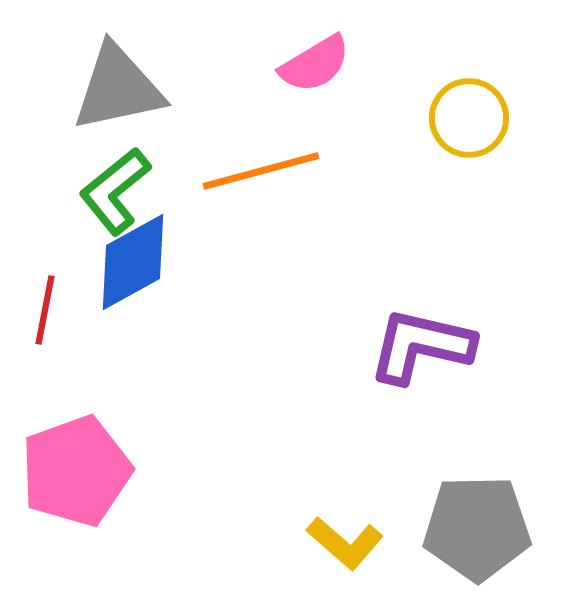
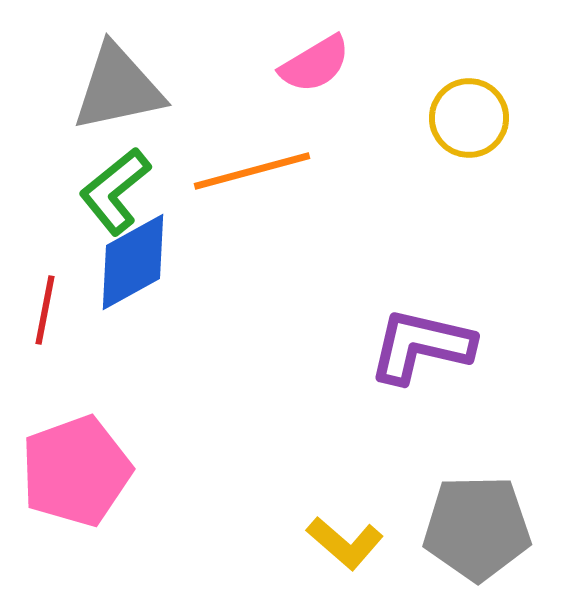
orange line: moved 9 px left
